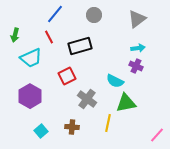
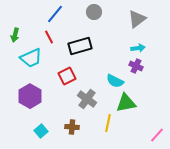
gray circle: moved 3 px up
